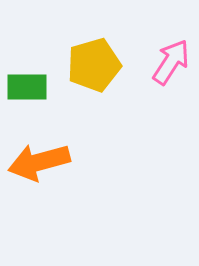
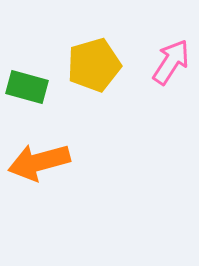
green rectangle: rotated 15 degrees clockwise
